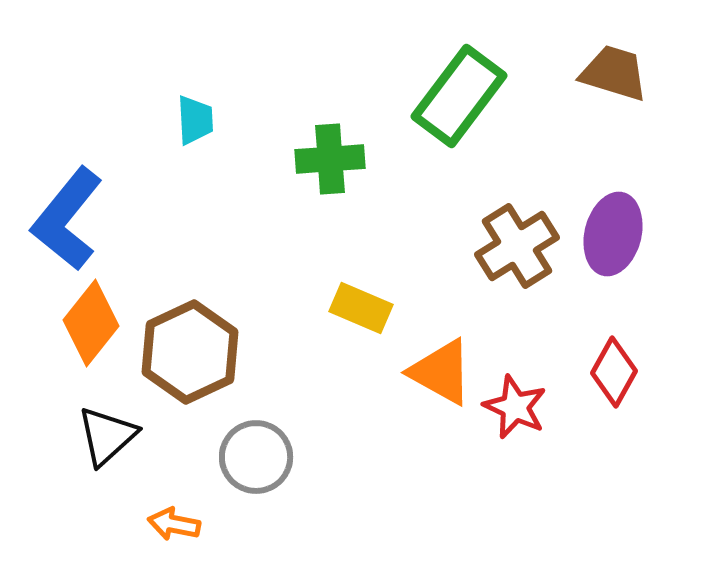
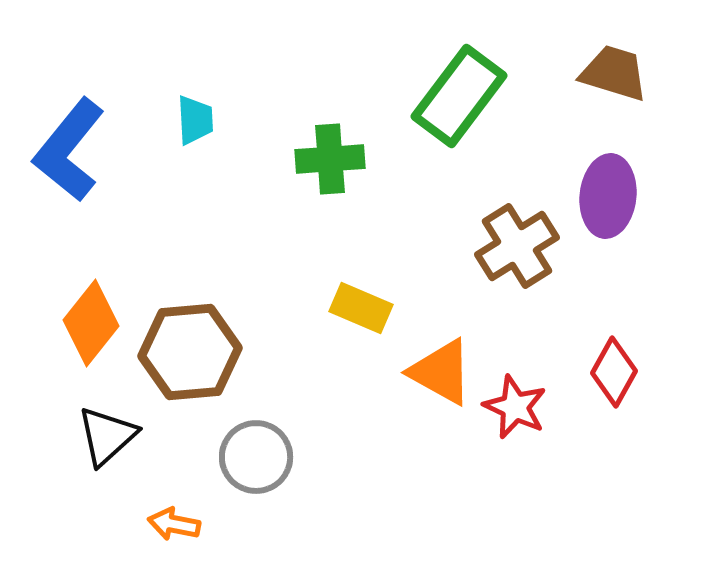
blue L-shape: moved 2 px right, 69 px up
purple ellipse: moved 5 px left, 38 px up; rotated 8 degrees counterclockwise
brown hexagon: rotated 20 degrees clockwise
